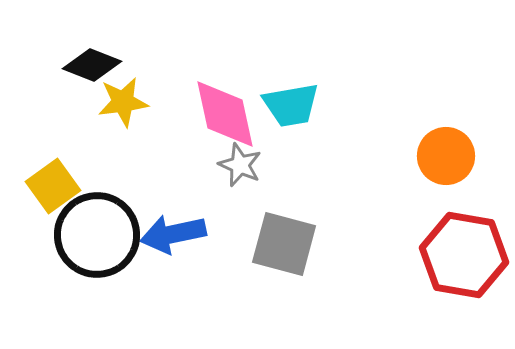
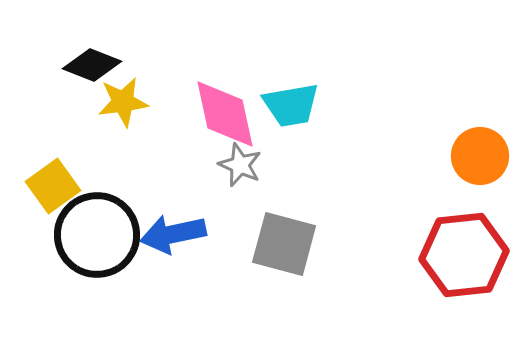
orange circle: moved 34 px right
red hexagon: rotated 16 degrees counterclockwise
